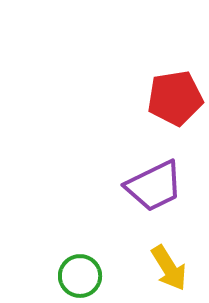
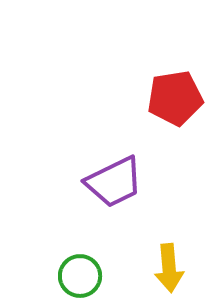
purple trapezoid: moved 40 px left, 4 px up
yellow arrow: rotated 27 degrees clockwise
